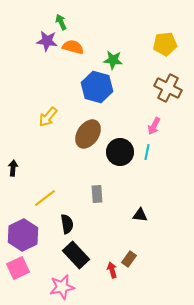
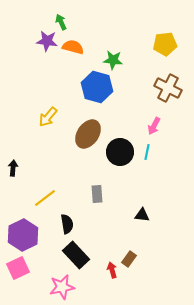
black triangle: moved 2 px right
